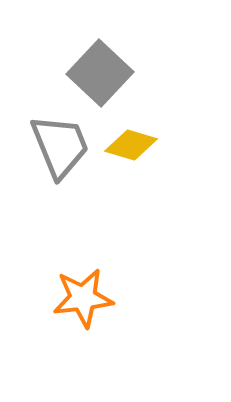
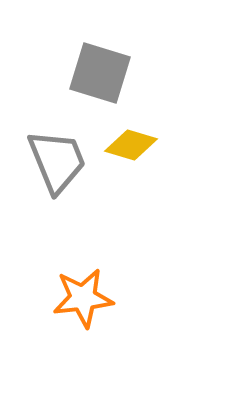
gray square: rotated 26 degrees counterclockwise
gray trapezoid: moved 3 px left, 15 px down
